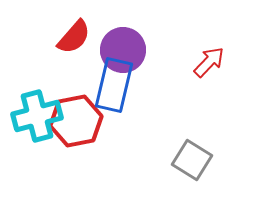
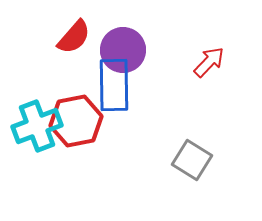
blue rectangle: rotated 14 degrees counterclockwise
cyan cross: moved 10 px down; rotated 6 degrees counterclockwise
